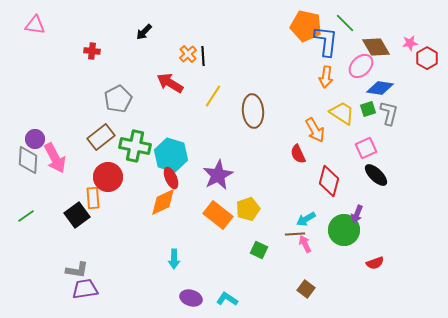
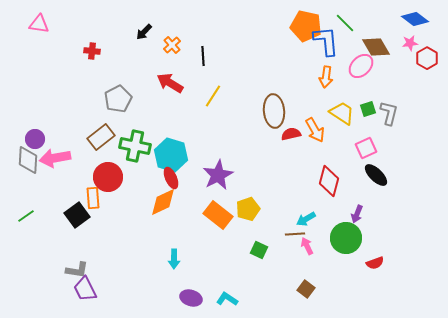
pink triangle at (35, 25): moved 4 px right, 1 px up
blue L-shape at (326, 41): rotated 12 degrees counterclockwise
orange cross at (188, 54): moved 16 px left, 9 px up
blue diamond at (380, 88): moved 35 px right, 69 px up; rotated 28 degrees clockwise
brown ellipse at (253, 111): moved 21 px right
red semicircle at (298, 154): moved 7 px left, 20 px up; rotated 102 degrees clockwise
pink arrow at (55, 158): rotated 108 degrees clockwise
green circle at (344, 230): moved 2 px right, 8 px down
pink arrow at (305, 244): moved 2 px right, 2 px down
purple trapezoid at (85, 289): rotated 108 degrees counterclockwise
